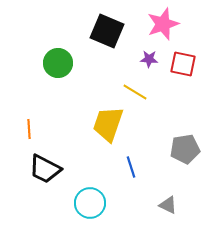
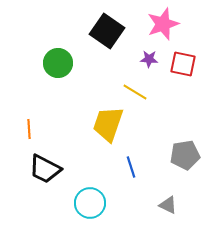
black square: rotated 12 degrees clockwise
gray pentagon: moved 6 px down
